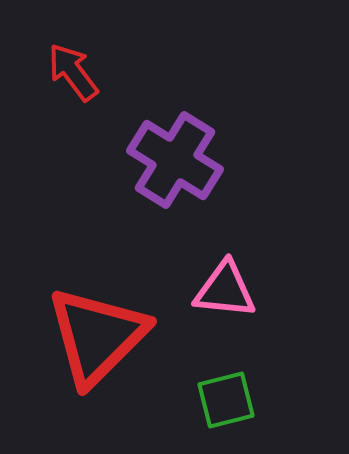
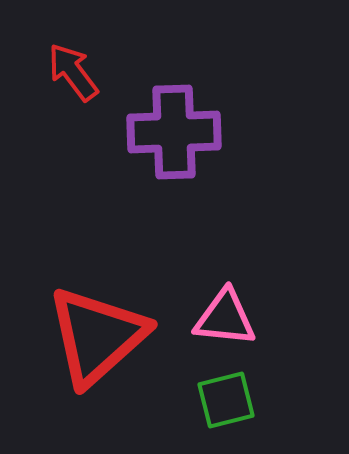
purple cross: moved 1 px left, 28 px up; rotated 34 degrees counterclockwise
pink triangle: moved 28 px down
red triangle: rotated 3 degrees clockwise
